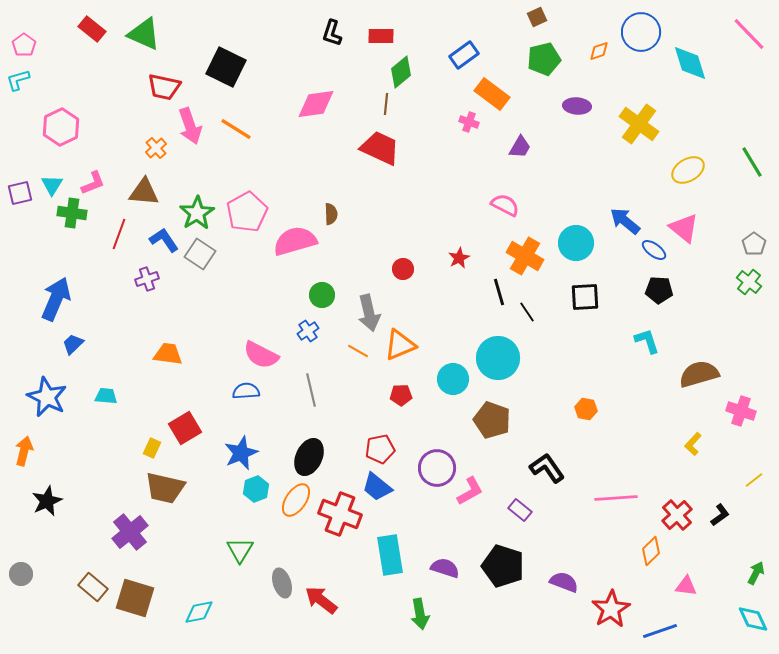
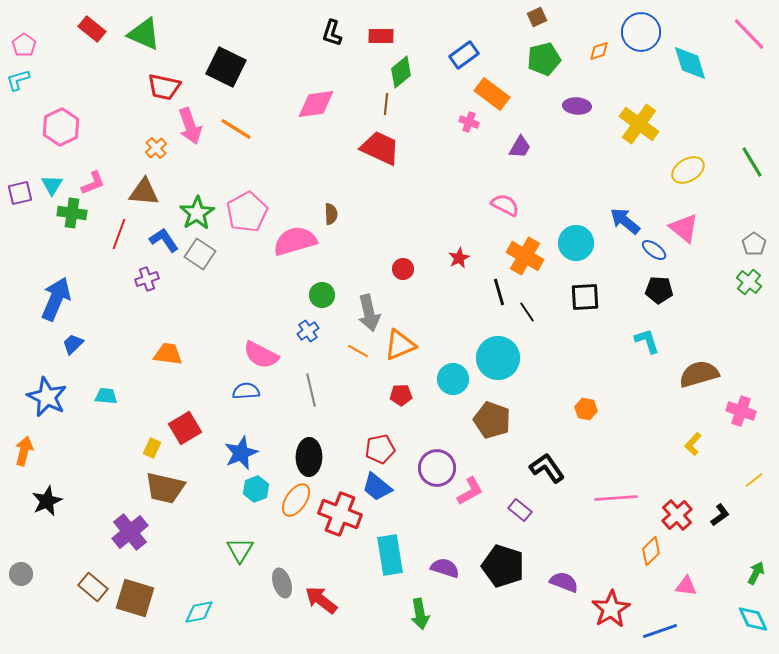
black ellipse at (309, 457): rotated 24 degrees counterclockwise
